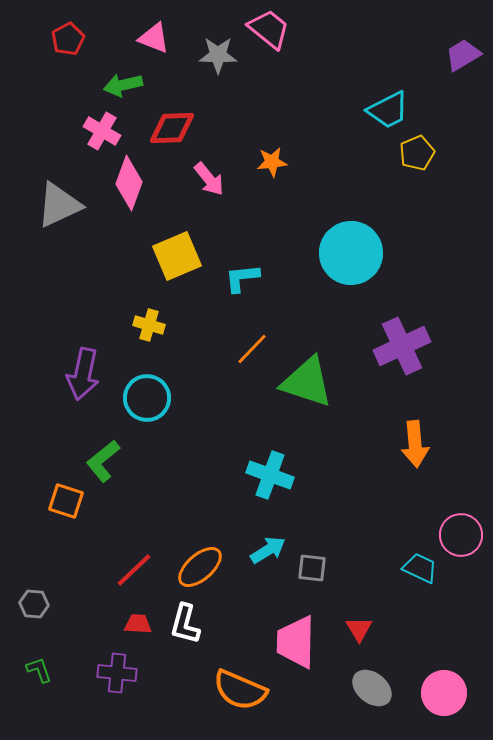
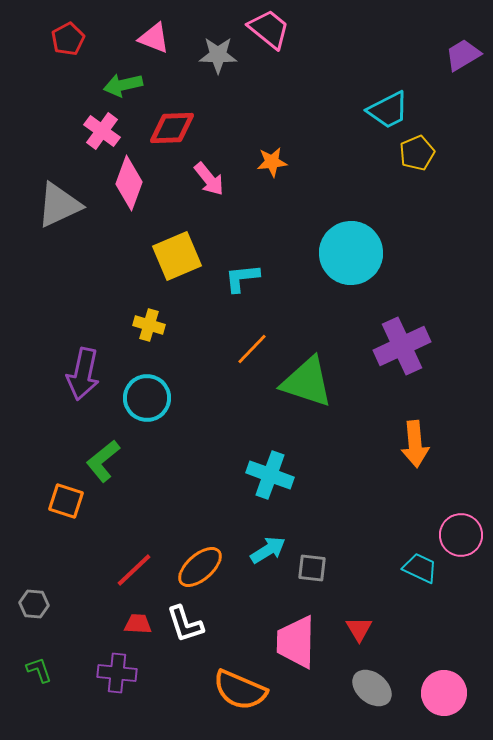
pink cross at (102, 131): rotated 6 degrees clockwise
white L-shape at (185, 624): rotated 33 degrees counterclockwise
